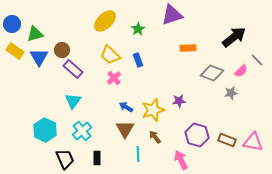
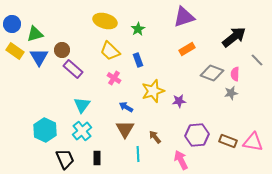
purple triangle: moved 12 px right, 2 px down
yellow ellipse: rotated 60 degrees clockwise
orange rectangle: moved 1 px left, 1 px down; rotated 28 degrees counterclockwise
yellow trapezoid: moved 4 px up
pink semicircle: moved 6 px left, 3 px down; rotated 136 degrees clockwise
pink cross: rotated 16 degrees counterclockwise
cyan triangle: moved 9 px right, 4 px down
yellow star: moved 19 px up
purple hexagon: rotated 20 degrees counterclockwise
brown rectangle: moved 1 px right, 1 px down
